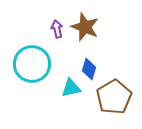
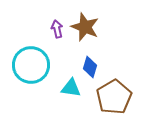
cyan circle: moved 1 px left, 1 px down
blue diamond: moved 1 px right, 2 px up
cyan triangle: rotated 20 degrees clockwise
